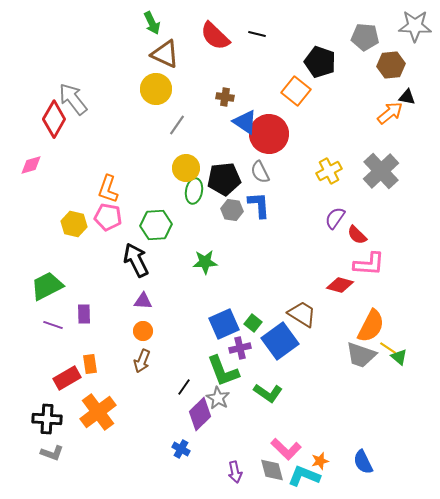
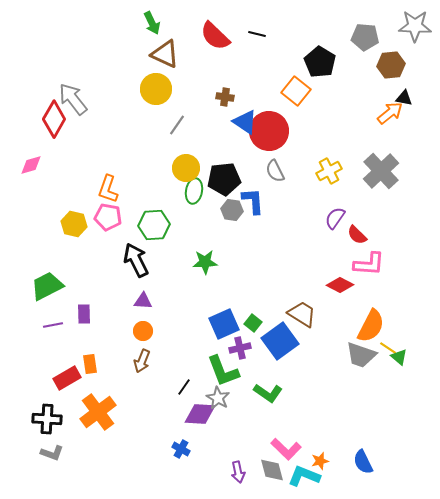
black pentagon at (320, 62): rotated 12 degrees clockwise
black triangle at (407, 97): moved 3 px left, 1 px down
red circle at (269, 134): moved 3 px up
gray semicircle at (260, 172): moved 15 px right, 1 px up
blue L-shape at (259, 205): moved 6 px left, 4 px up
green hexagon at (156, 225): moved 2 px left
red diamond at (340, 285): rotated 12 degrees clockwise
purple line at (53, 325): rotated 30 degrees counterclockwise
purple diamond at (200, 414): rotated 48 degrees clockwise
purple arrow at (235, 472): moved 3 px right
